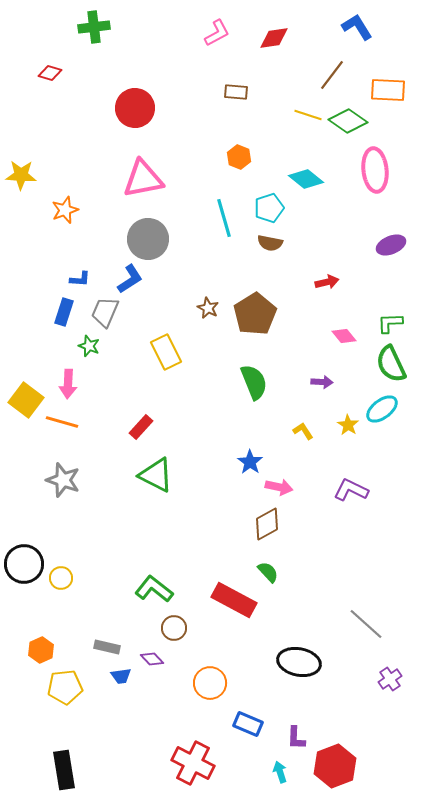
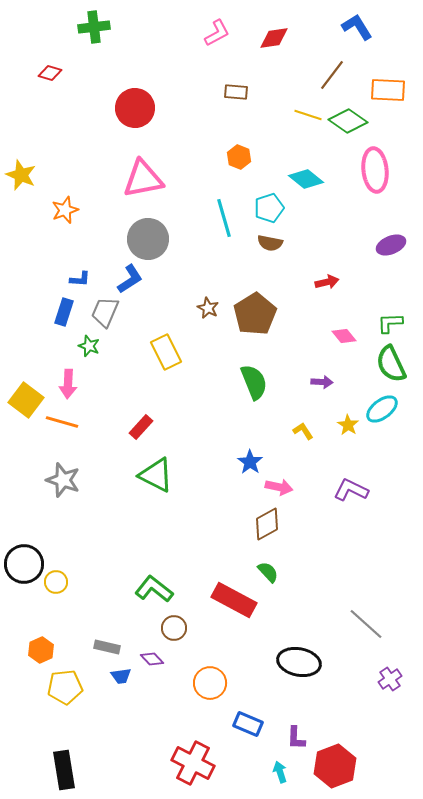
yellow star at (21, 175): rotated 20 degrees clockwise
yellow circle at (61, 578): moved 5 px left, 4 px down
